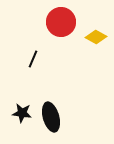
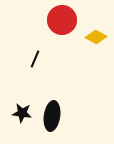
red circle: moved 1 px right, 2 px up
black line: moved 2 px right
black ellipse: moved 1 px right, 1 px up; rotated 24 degrees clockwise
